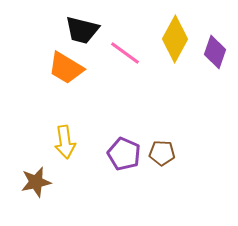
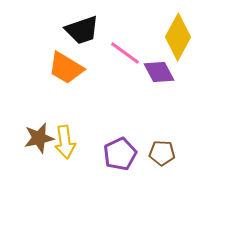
black trapezoid: rotated 33 degrees counterclockwise
yellow diamond: moved 3 px right, 2 px up
purple diamond: moved 56 px left, 20 px down; rotated 48 degrees counterclockwise
purple pentagon: moved 4 px left; rotated 24 degrees clockwise
brown star: moved 3 px right, 44 px up
